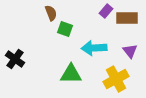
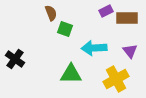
purple rectangle: rotated 24 degrees clockwise
